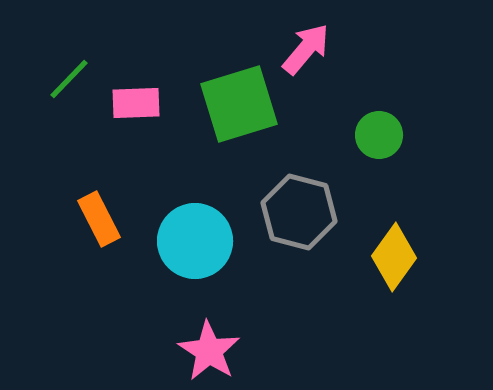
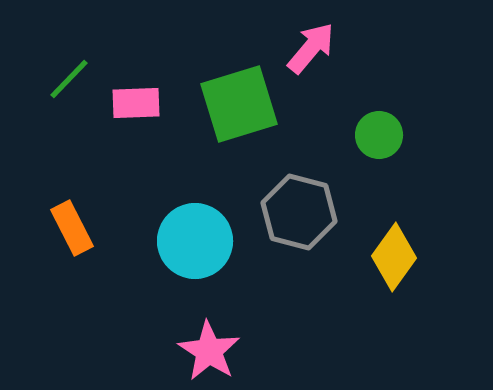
pink arrow: moved 5 px right, 1 px up
orange rectangle: moved 27 px left, 9 px down
